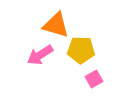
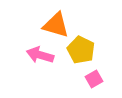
yellow pentagon: rotated 24 degrees clockwise
pink arrow: rotated 48 degrees clockwise
